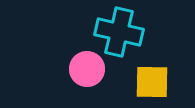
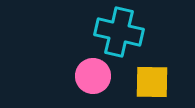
pink circle: moved 6 px right, 7 px down
